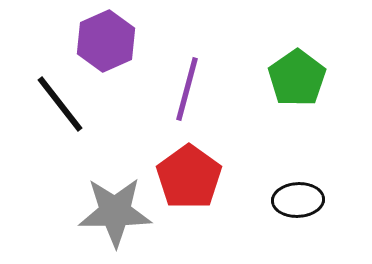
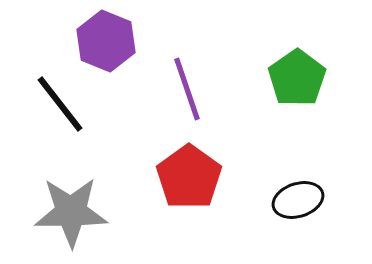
purple hexagon: rotated 14 degrees counterclockwise
purple line: rotated 34 degrees counterclockwise
black ellipse: rotated 15 degrees counterclockwise
gray star: moved 44 px left
